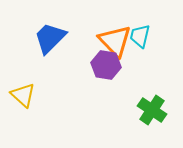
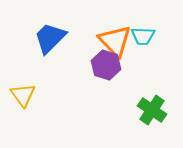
cyan trapezoid: moved 3 px right; rotated 100 degrees counterclockwise
purple hexagon: rotated 8 degrees clockwise
yellow triangle: rotated 12 degrees clockwise
